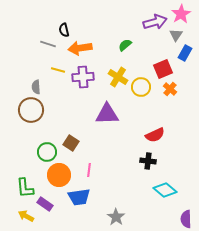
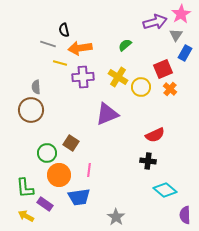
yellow line: moved 2 px right, 7 px up
purple triangle: rotated 20 degrees counterclockwise
green circle: moved 1 px down
purple semicircle: moved 1 px left, 4 px up
